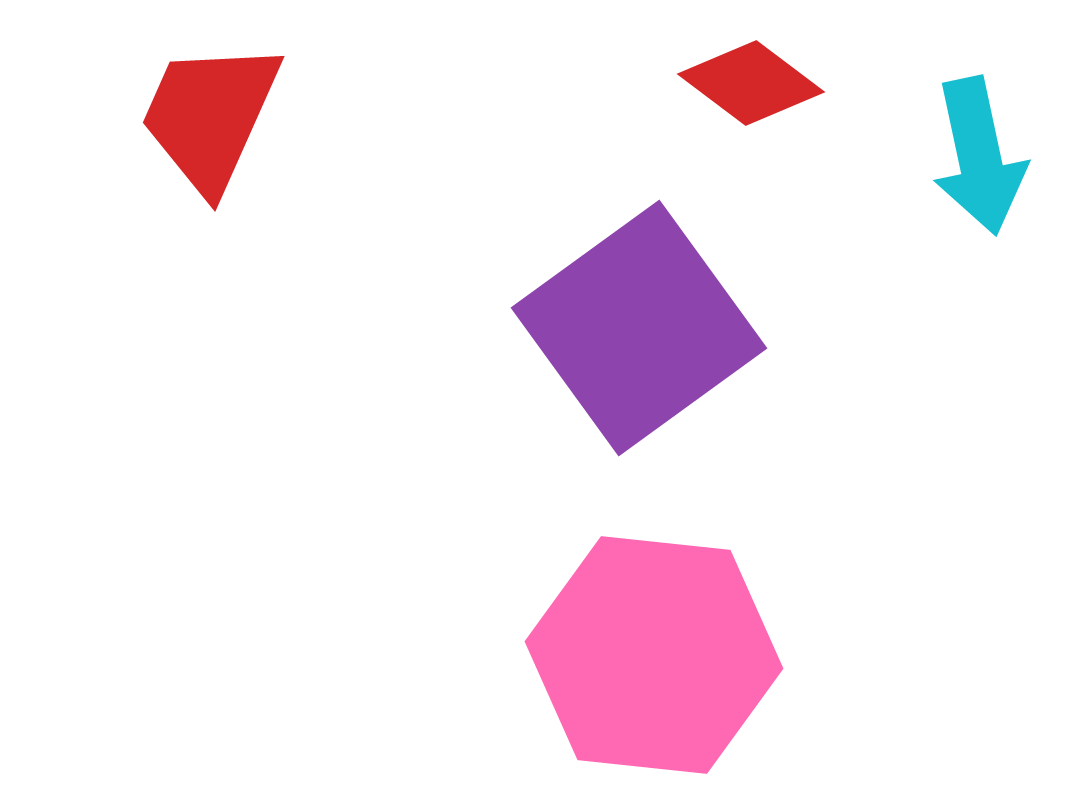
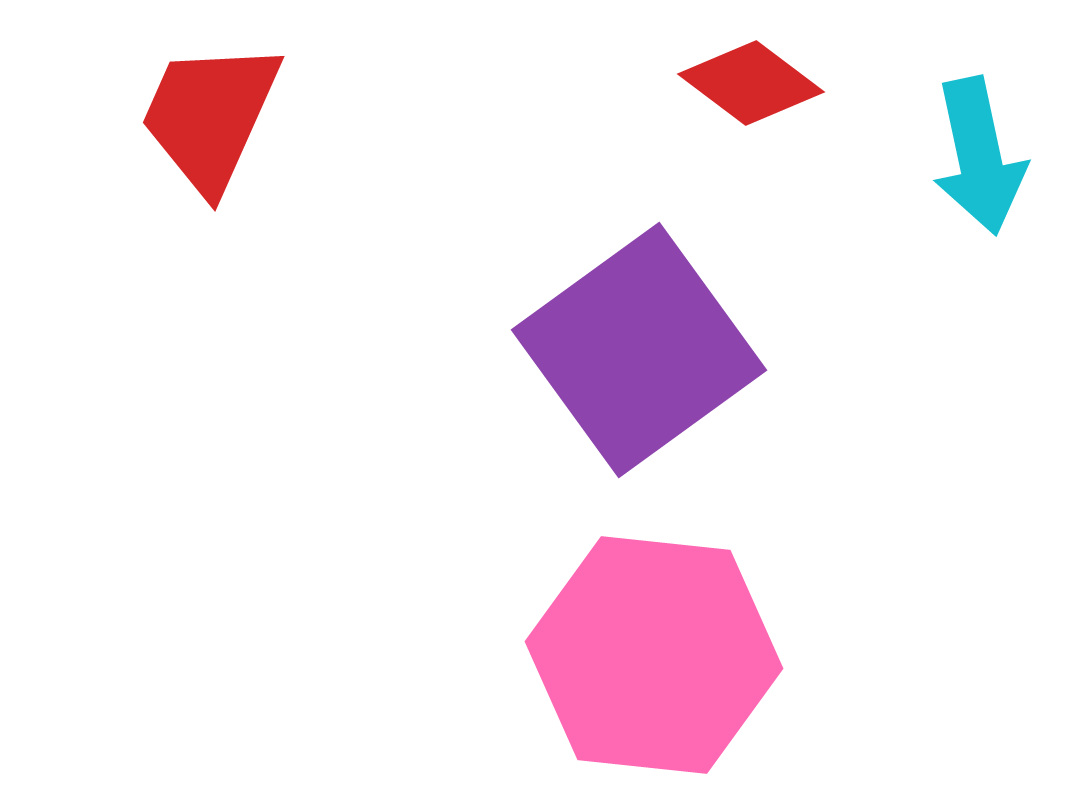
purple square: moved 22 px down
